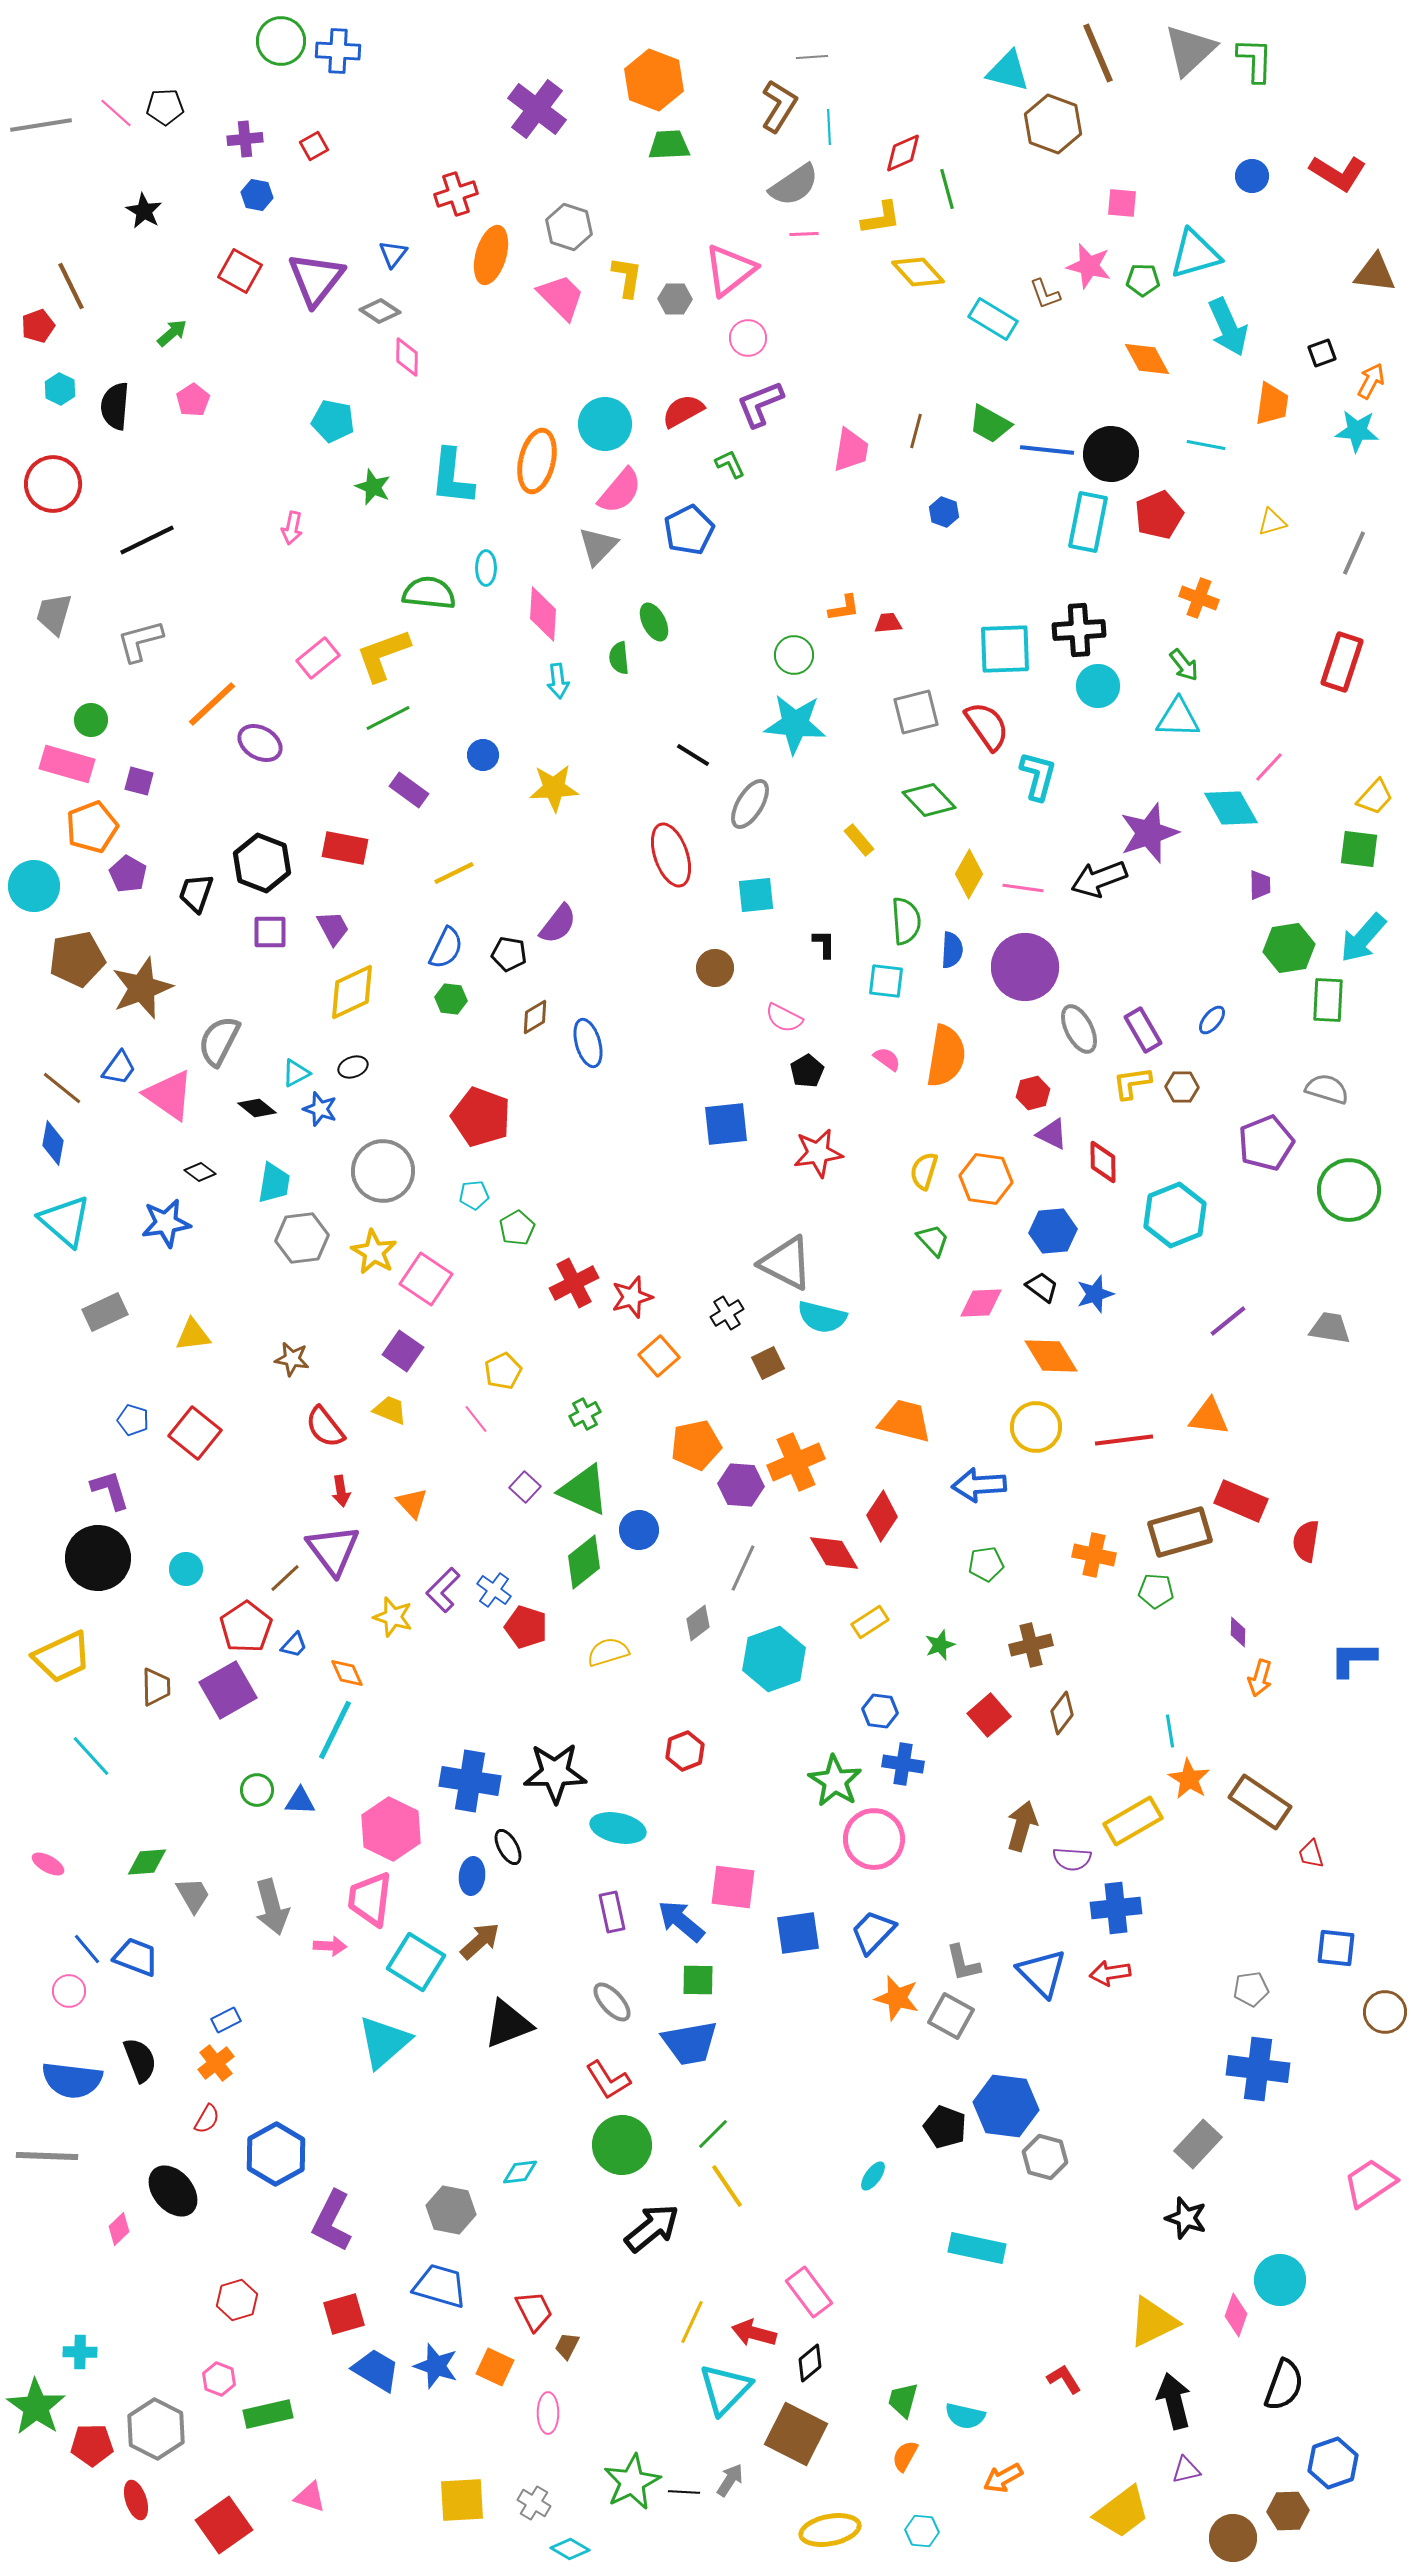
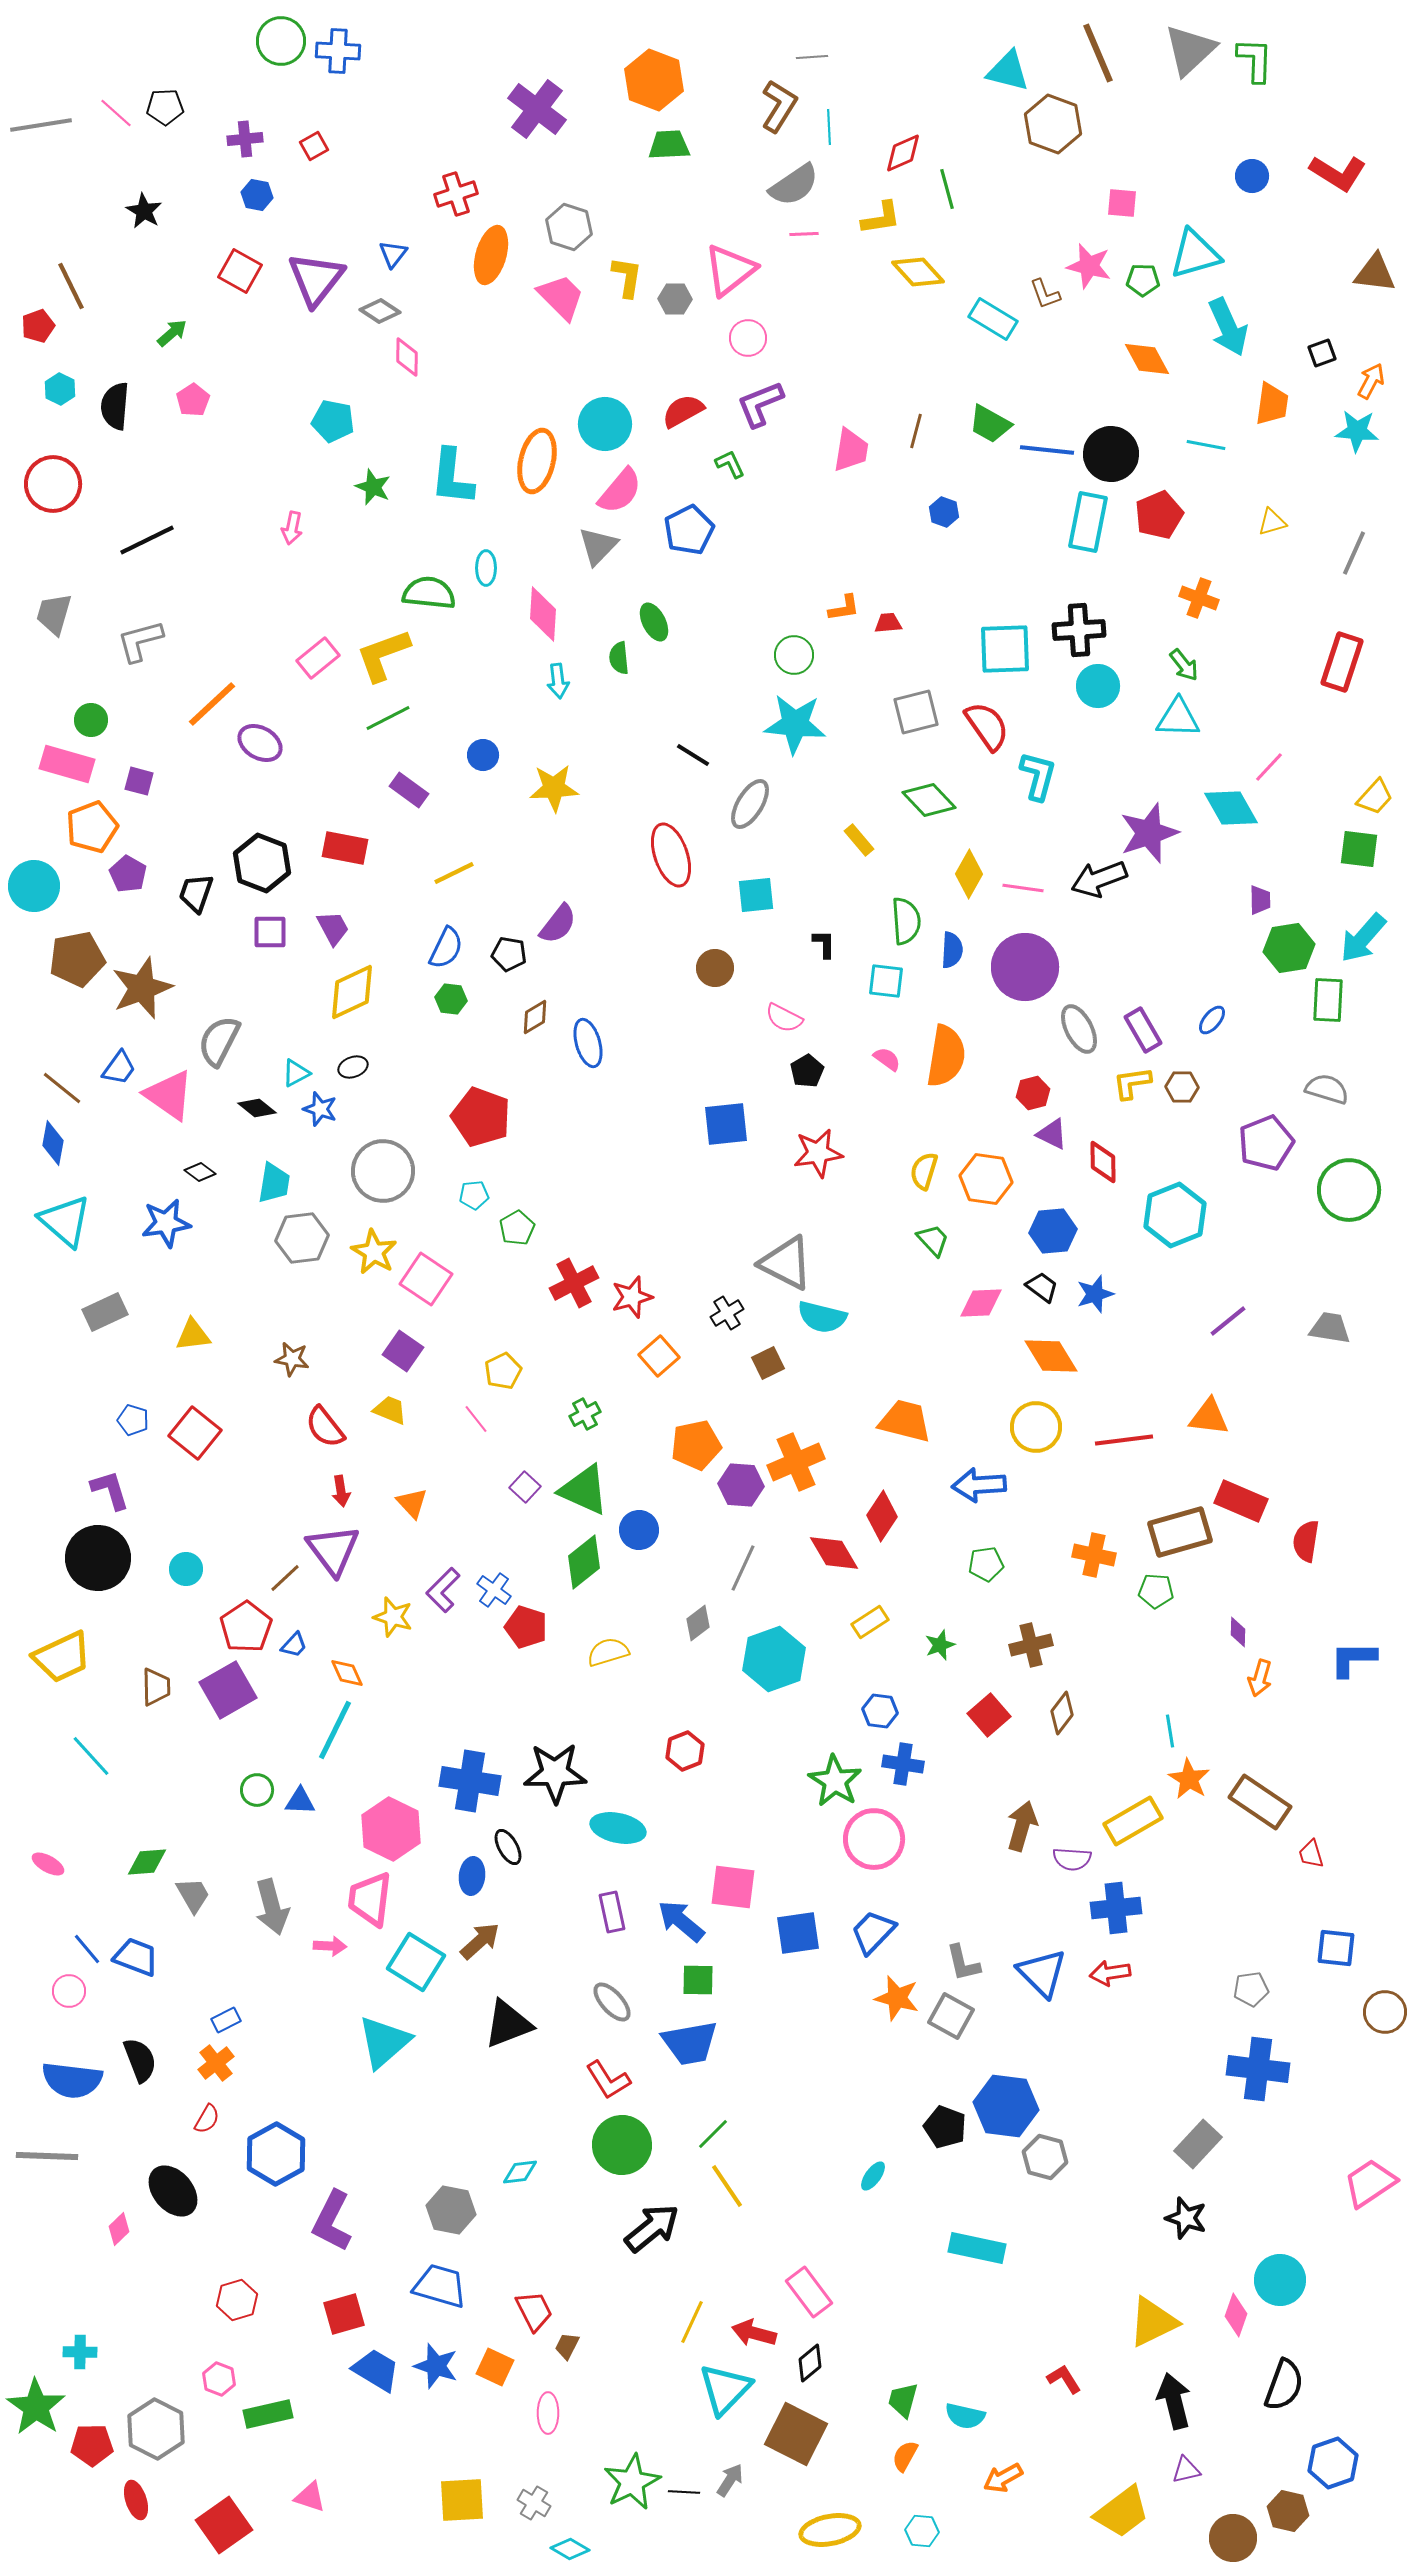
purple trapezoid at (1260, 885): moved 15 px down
brown hexagon at (1288, 2511): rotated 15 degrees clockwise
